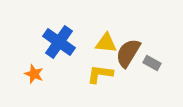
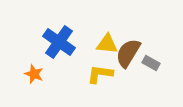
yellow triangle: moved 1 px right, 1 px down
gray rectangle: moved 1 px left
